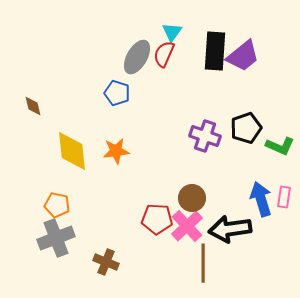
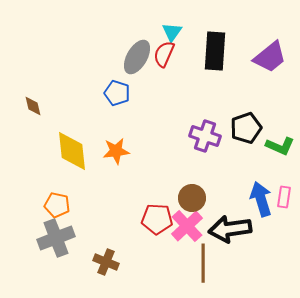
purple trapezoid: moved 27 px right, 1 px down
